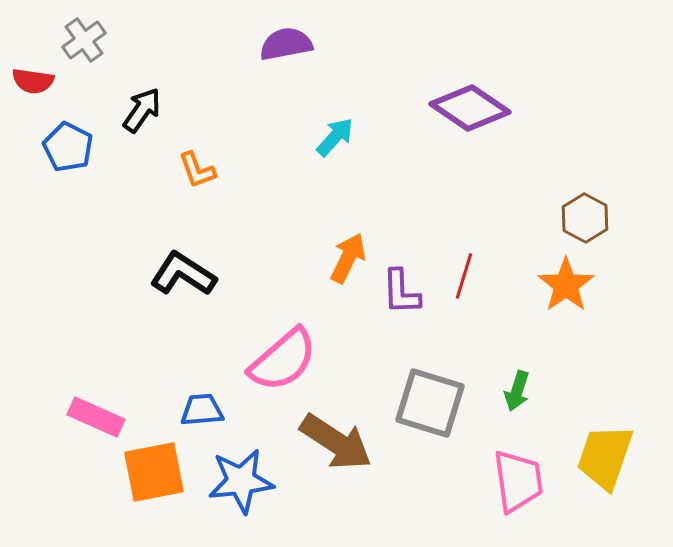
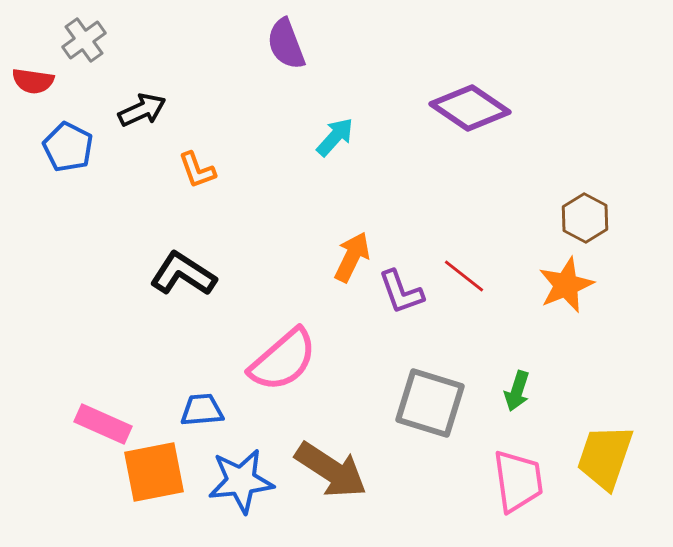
purple semicircle: rotated 100 degrees counterclockwise
black arrow: rotated 30 degrees clockwise
orange arrow: moved 4 px right, 1 px up
red line: rotated 69 degrees counterclockwise
orange star: rotated 12 degrees clockwise
purple L-shape: rotated 18 degrees counterclockwise
pink rectangle: moved 7 px right, 7 px down
brown arrow: moved 5 px left, 28 px down
